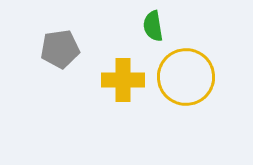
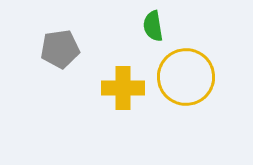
yellow cross: moved 8 px down
